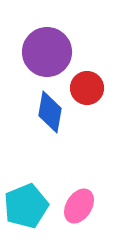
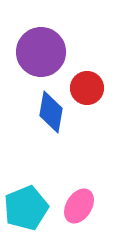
purple circle: moved 6 px left
blue diamond: moved 1 px right
cyan pentagon: moved 2 px down
